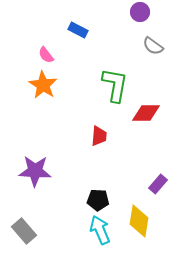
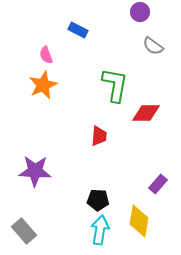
pink semicircle: rotated 18 degrees clockwise
orange star: rotated 16 degrees clockwise
cyan arrow: rotated 32 degrees clockwise
